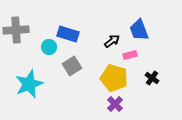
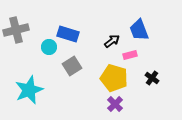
gray cross: rotated 10 degrees counterclockwise
cyan star: moved 6 px down
